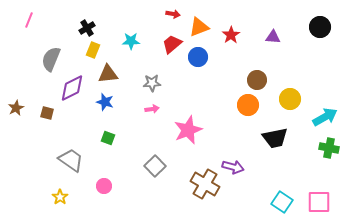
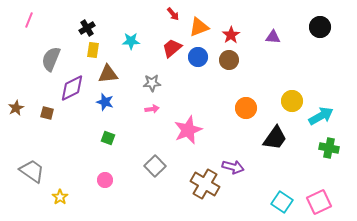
red arrow: rotated 40 degrees clockwise
red trapezoid: moved 4 px down
yellow rectangle: rotated 14 degrees counterclockwise
brown circle: moved 28 px left, 20 px up
yellow circle: moved 2 px right, 2 px down
orange circle: moved 2 px left, 3 px down
cyan arrow: moved 4 px left, 1 px up
black trapezoid: rotated 44 degrees counterclockwise
gray trapezoid: moved 39 px left, 11 px down
pink circle: moved 1 px right, 6 px up
pink square: rotated 25 degrees counterclockwise
